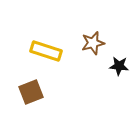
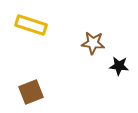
brown star: rotated 20 degrees clockwise
yellow rectangle: moved 15 px left, 26 px up
